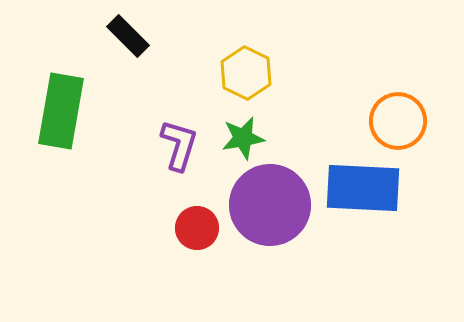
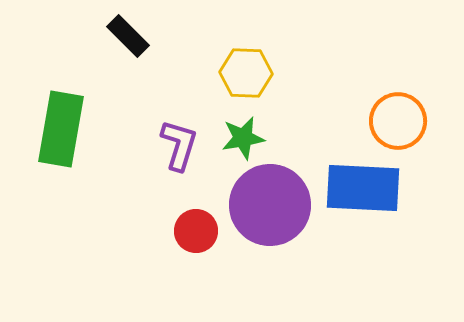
yellow hexagon: rotated 24 degrees counterclockwise
green rectangle: moved 18 px down
red circle: moved 1 px left, 3 px down
